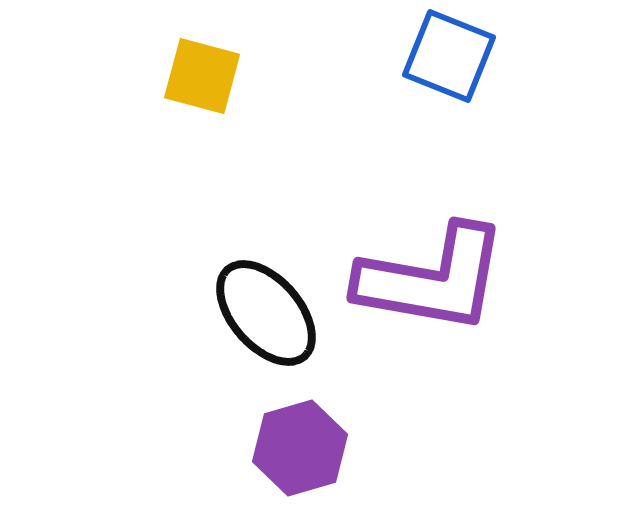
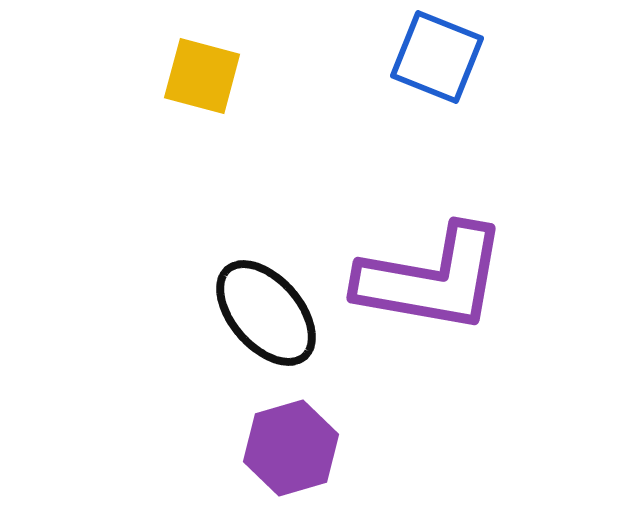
blue square: moved 12 px left, 1 px down
purple hexagon: moved 9 px left
